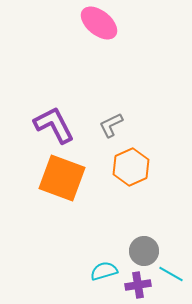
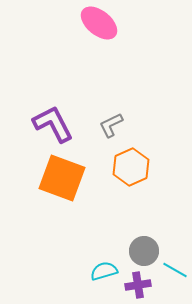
purple L-shape: moved 1 px left, 1 px up
cyan line: moved 4 px right, 4 px up
